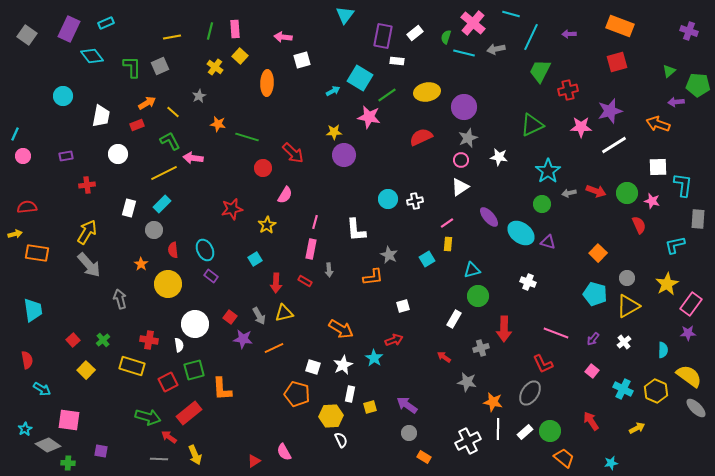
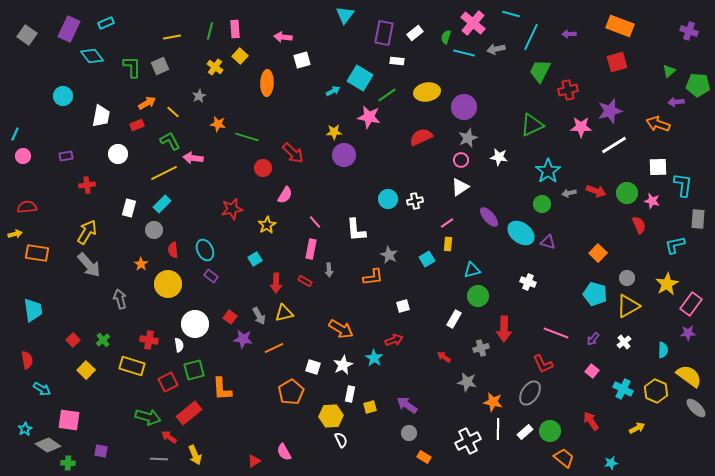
purple rectangle at (383, 36): moved 1 px right, 3 px up
pink line at (315, 222): rotated 56 degrees counterclockwise
orange pentagon at (297, 394): moved 6 px left, 2 px up; rotated 25 degrees clockwise
